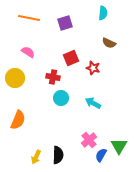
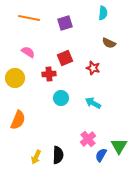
red square: moved 6 px left
red cross: moved 4 px left, 3 px up; rotated 16 degrees counterclockwise
pink cross: moved 1 px left, 1 px up
